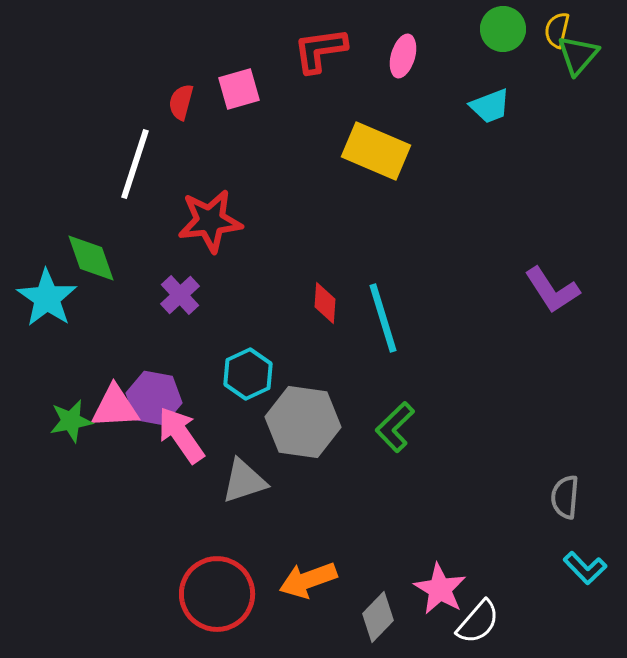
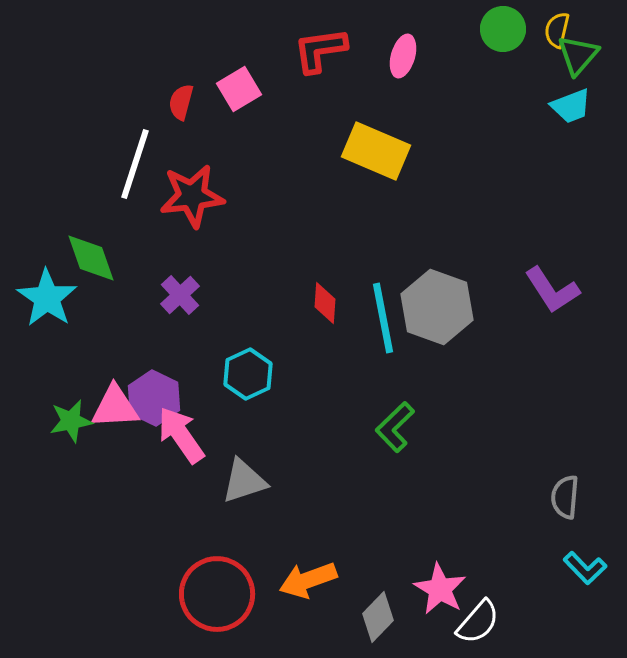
pink square: rotated 15 degrees counterclockwise
cyan trapezoid: moved 81 px right
red star: moved 18 px left, 25 px up
cyan line: rotated 6 degrees clockwise
purple hexagon: rotated 16 degrees clockwise
gray hexagon: moved 134 px right, 115 px up; rotated 12 degrees clockwise
